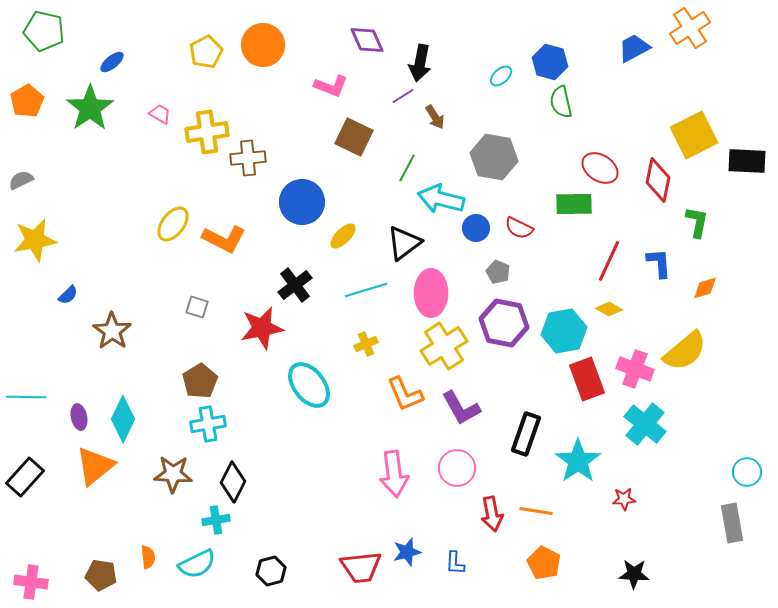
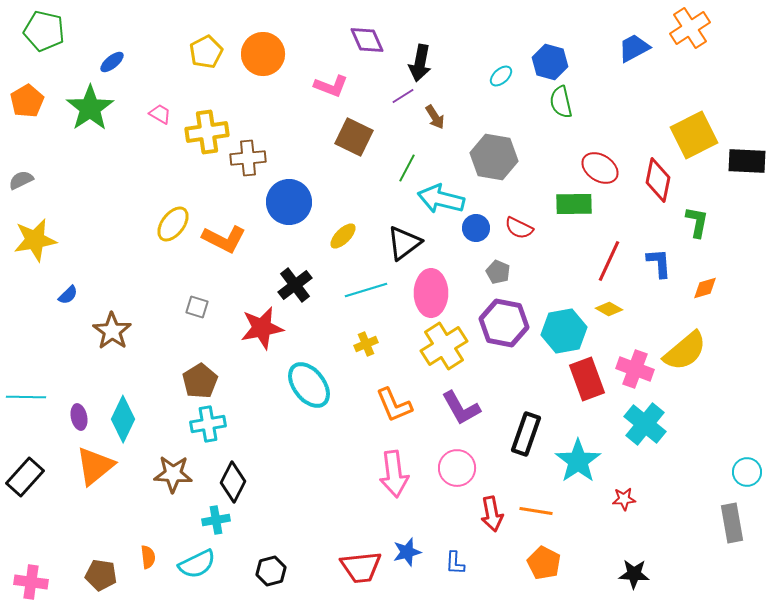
orange circle at (263, 45): moved 9 px down
blue circle at (302, 202): moved 13 px left
orange L-shape at (405, 394): moved 11 px left, 11 px down
